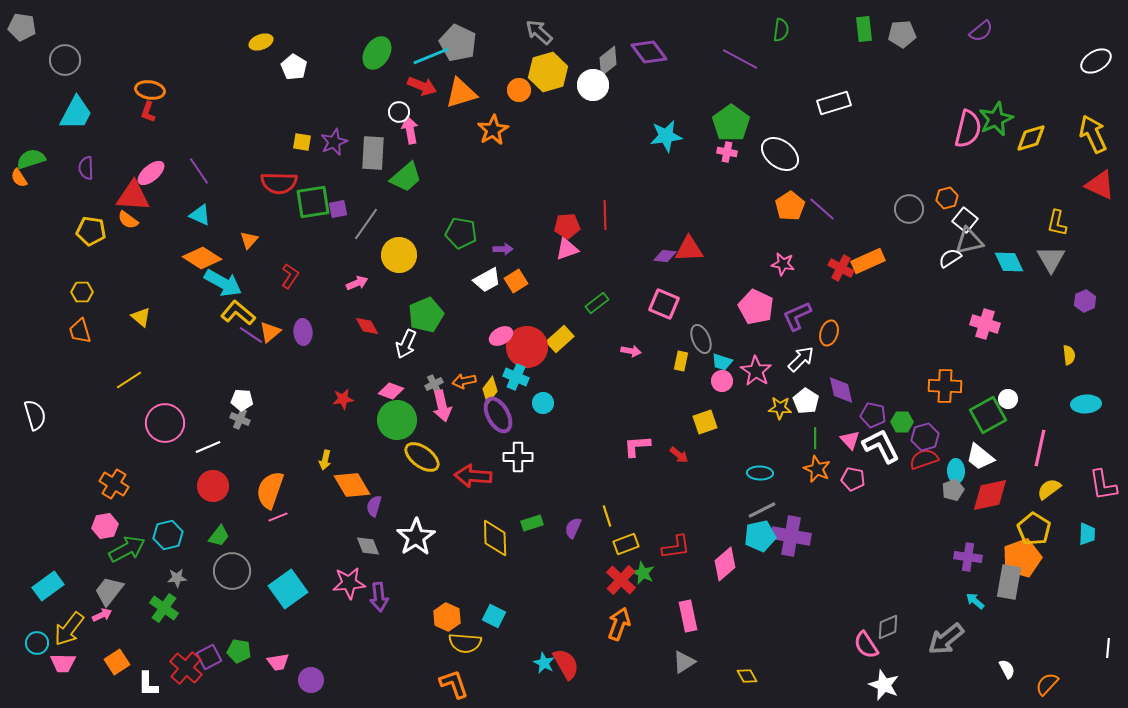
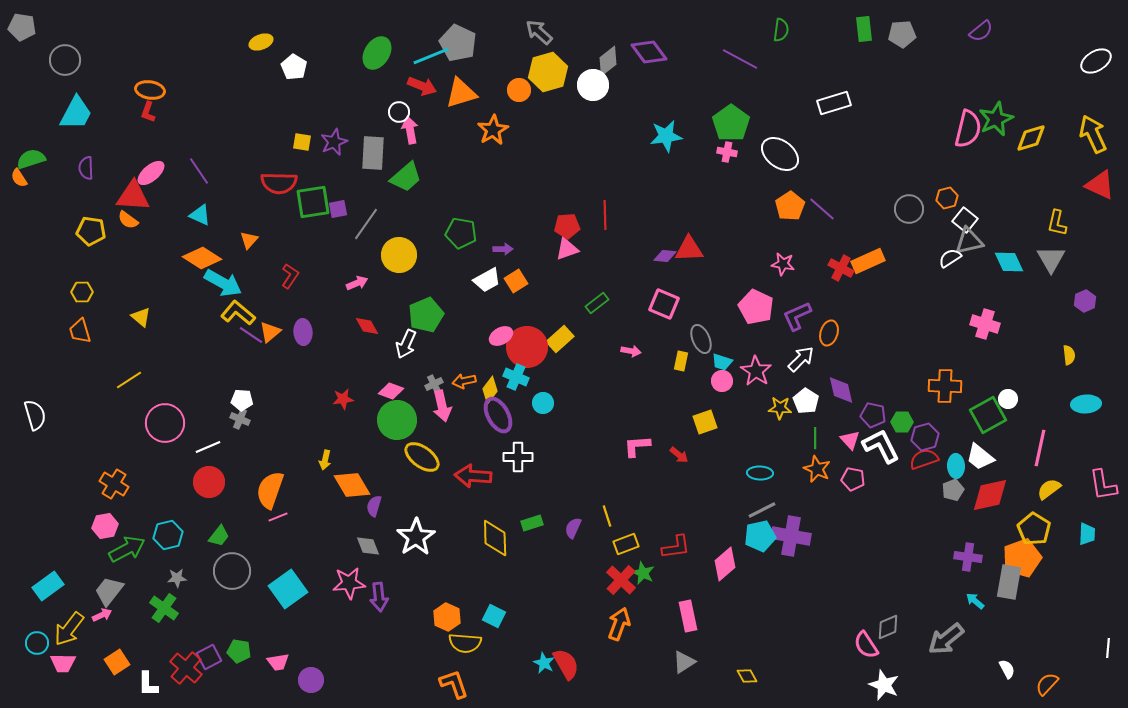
cyan ellipse at (956, 471): moved 5 px up
red circle at (213, 486): moved 4 px left, 4 px up
